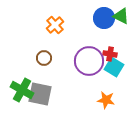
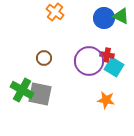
orange cross: moved 13 px up; rotated 12 degrees counterclockwise
red cross: moved 3 px left, 1 px down
